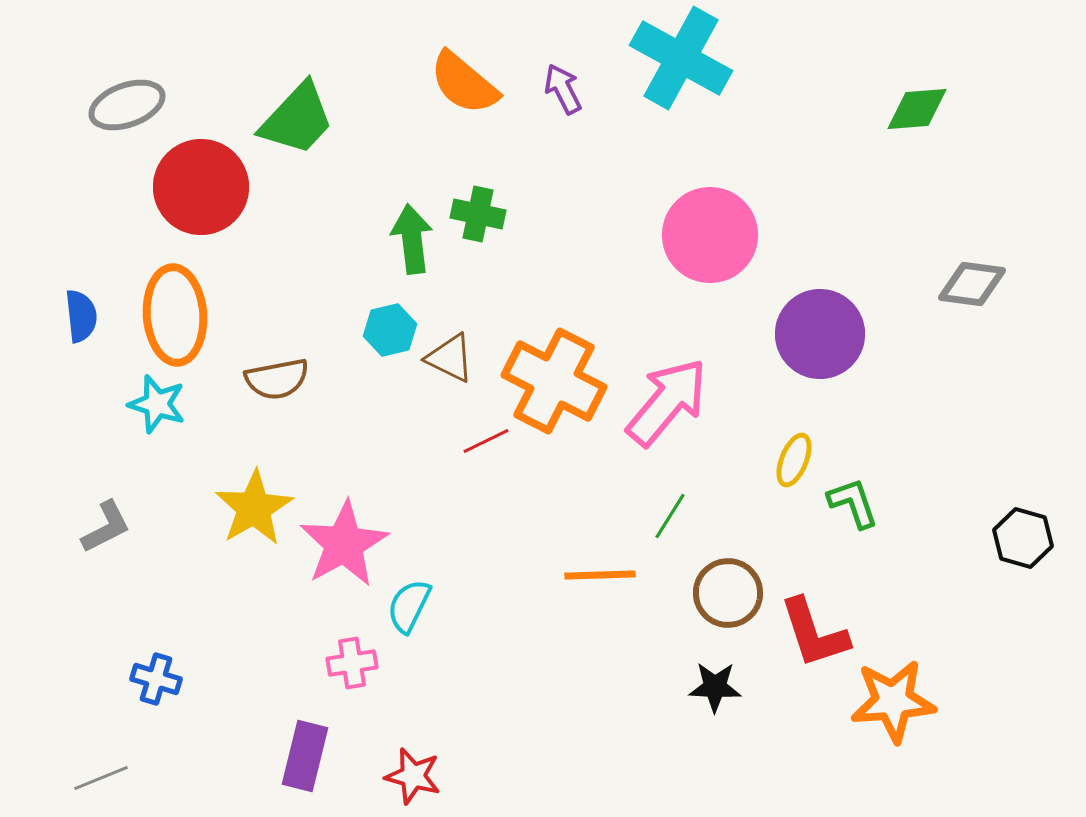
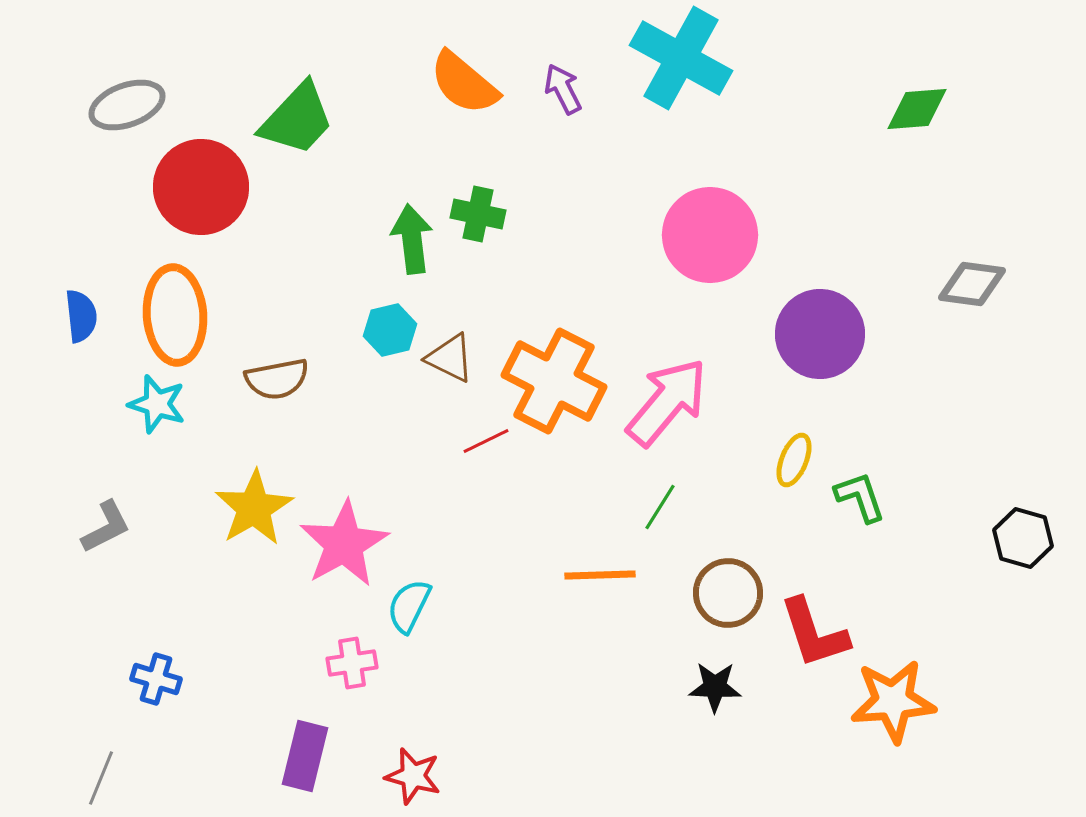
green L-shape: moved 7 px right, 6 px up
green line: moved 10 px left, 9 px up
gray line: rotated 46 degrees counterclockwise
